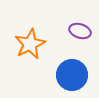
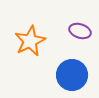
orange star: moved 3 px up
